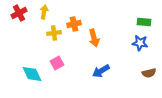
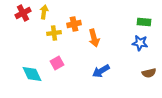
red cross: moved 4 px right
